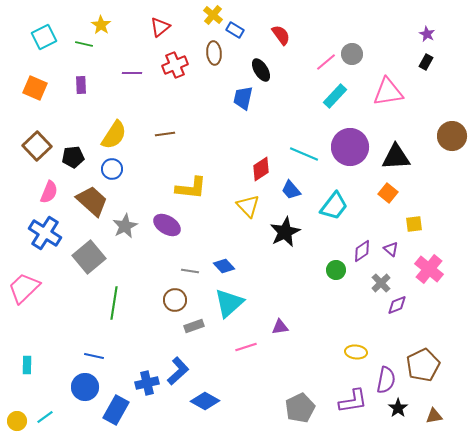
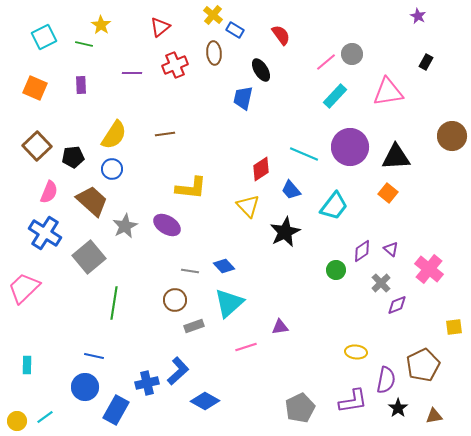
purple star at (427, 34): moved 9 px left, 18 px up
yellow square at (414, 224): moved 40 px right, 103 px down
